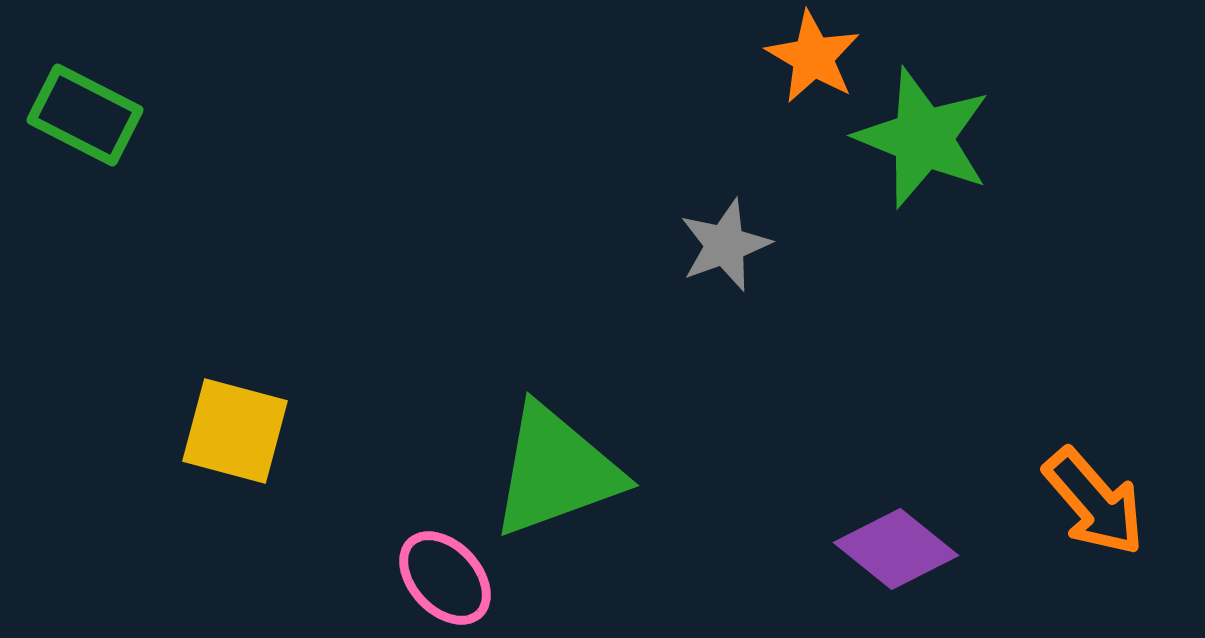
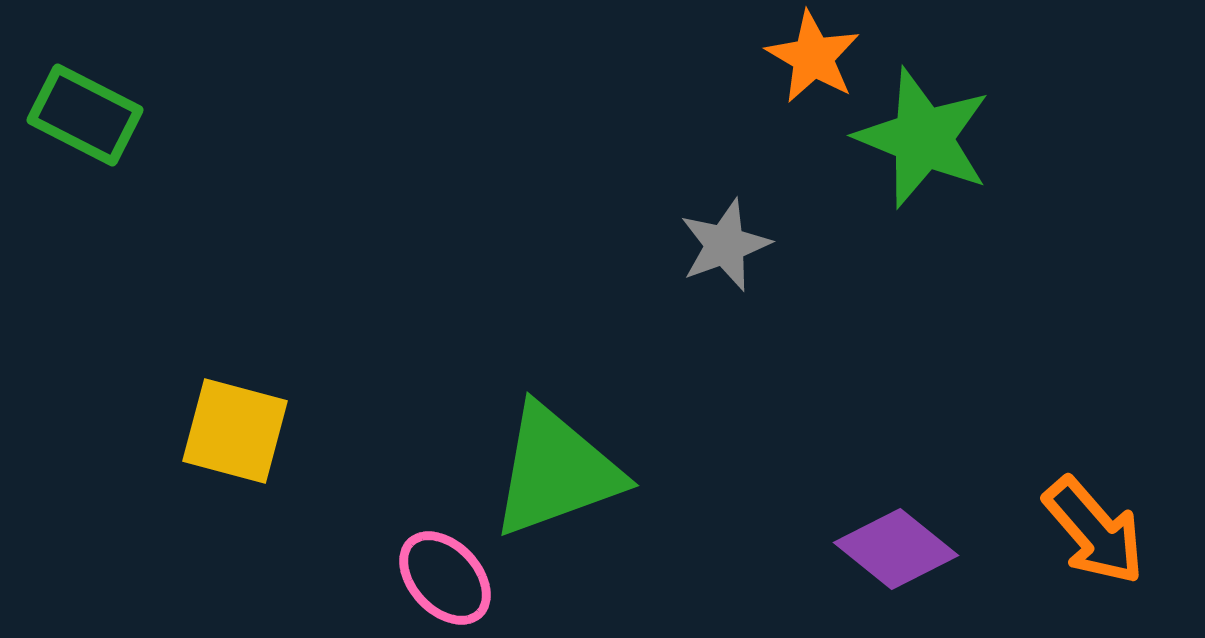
orange arrow: moved 29 px down
